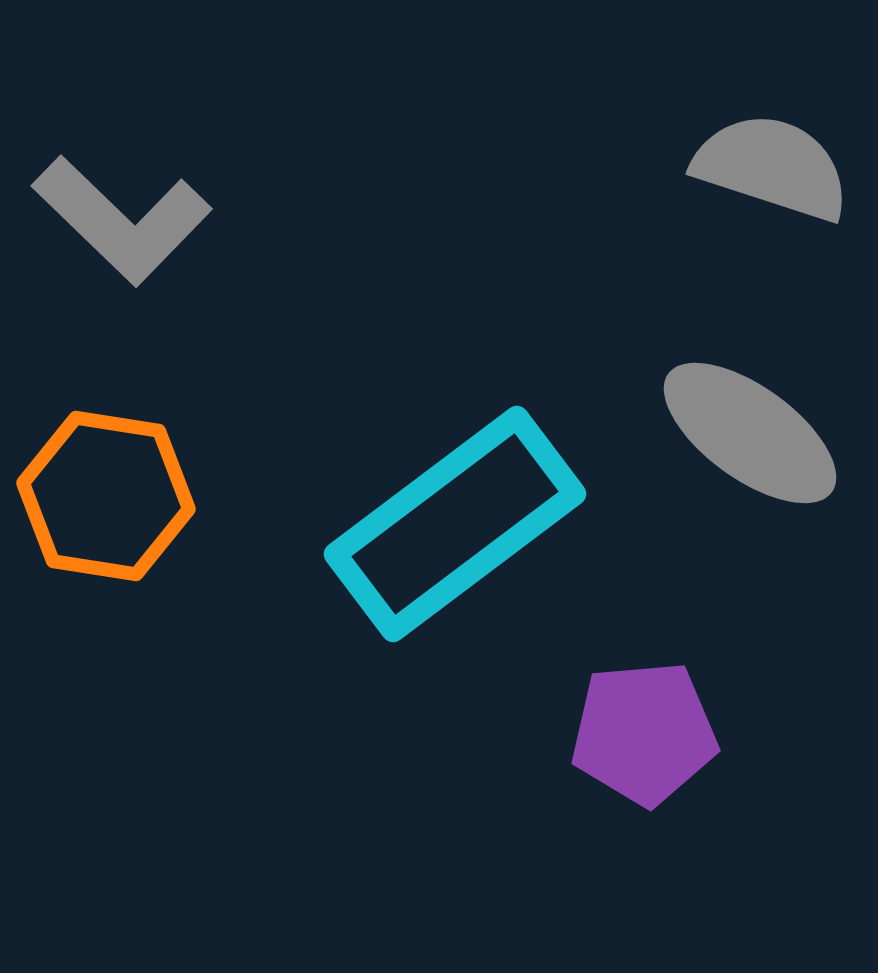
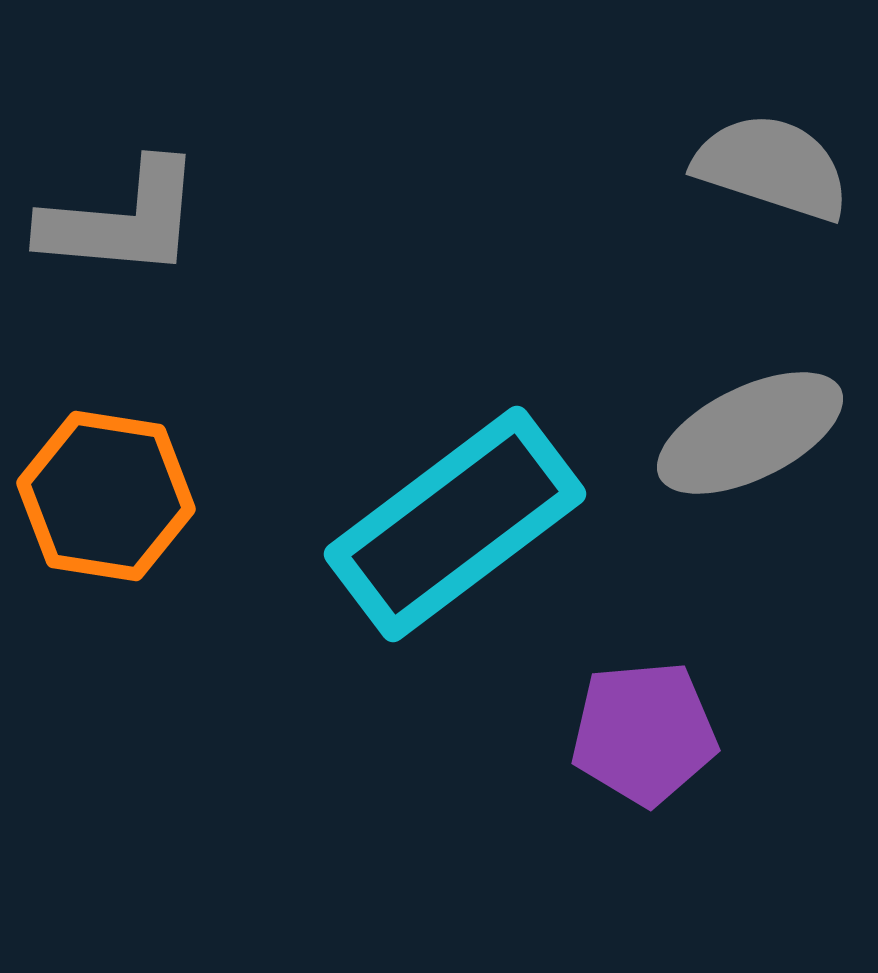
gray L-shape: rotated 39 degrees counterclockwise
gray ellipse: rotated 62 degrees counterclockwise
